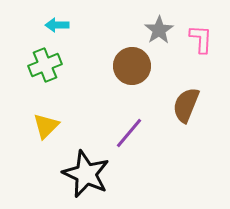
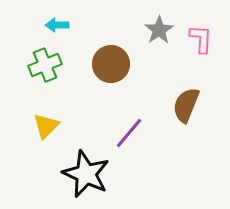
brown circle: moved 21 px left, 2 px up
